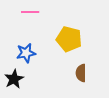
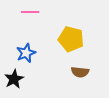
yellow pentagon: moved 2 px right
blue star: rotated 12 degrees counterclockwise
brown semicircle: moved 1 px left, 1 px up; rotated 84 degrees counterclockwise
